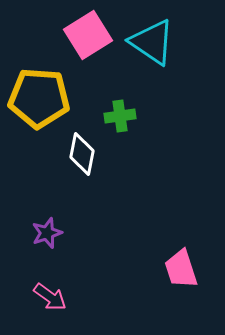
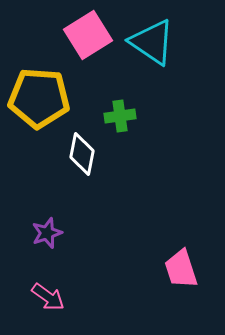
pink arrow: moved 2 px left
